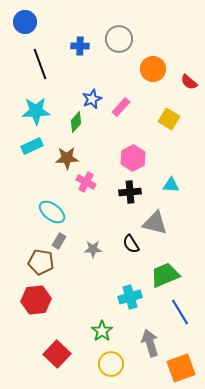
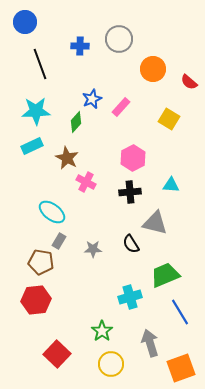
brown star: rotated 30 degrees clockwise
